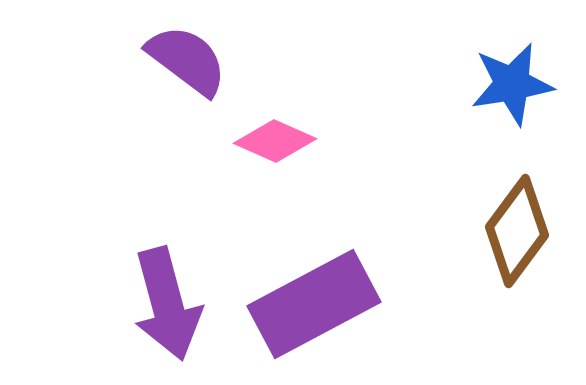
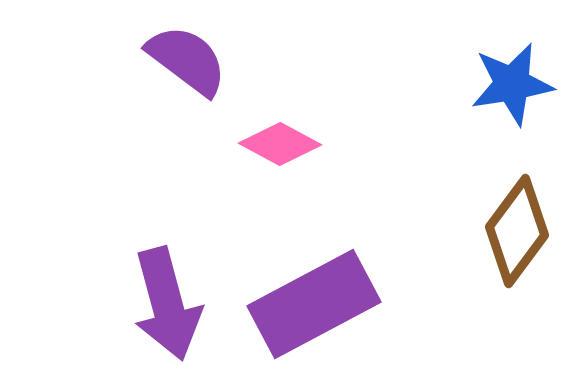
pink diamond: moved 5 px right, 3 px down; rotated 4 degrees clockwise
